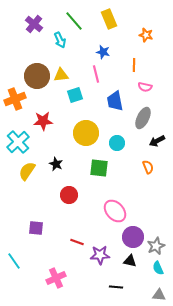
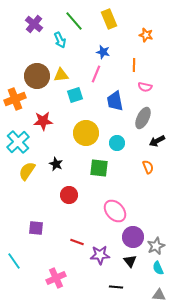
pink line: rotated 36 degrees clockwise
black triangle: rotated 40 degrees clockwise
